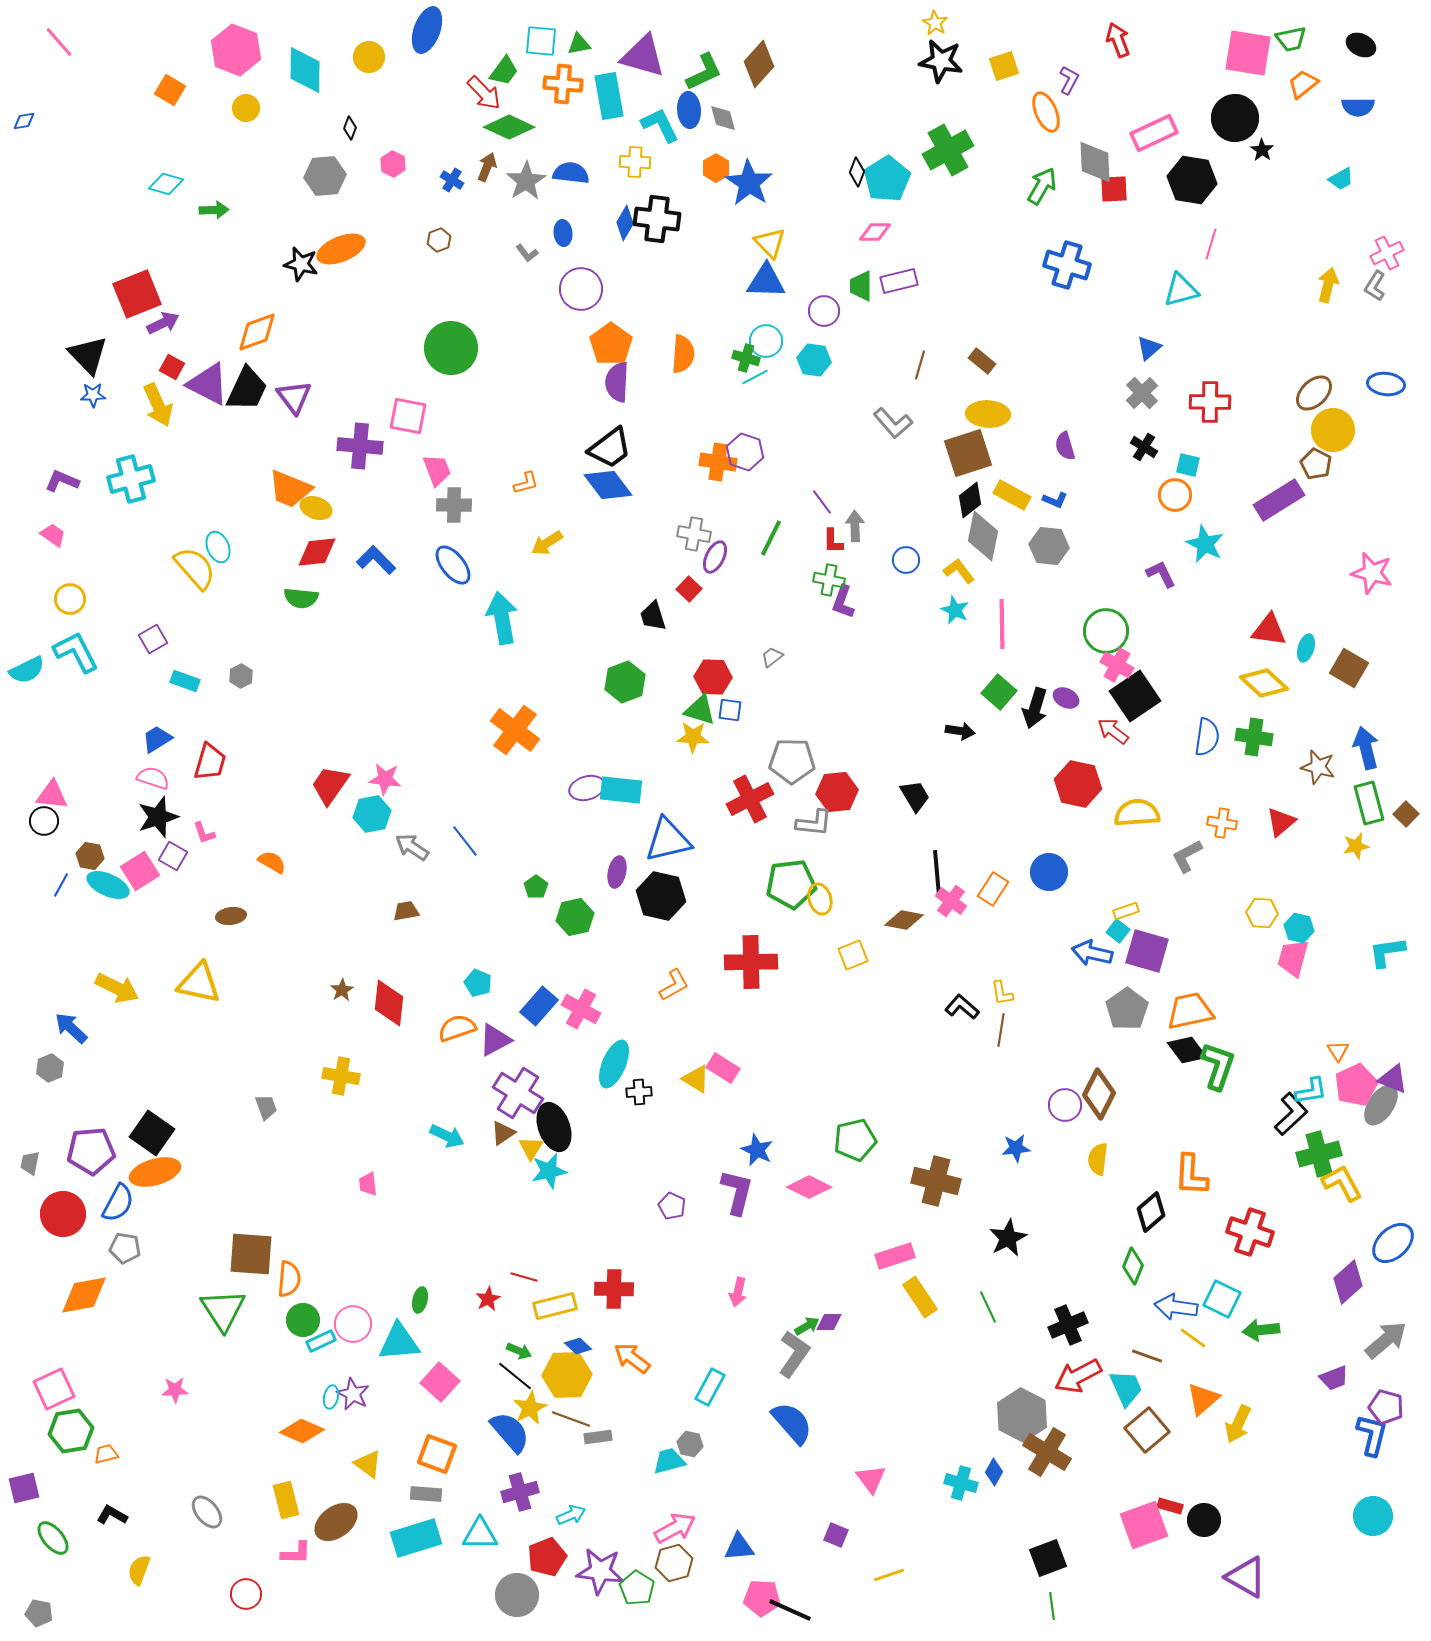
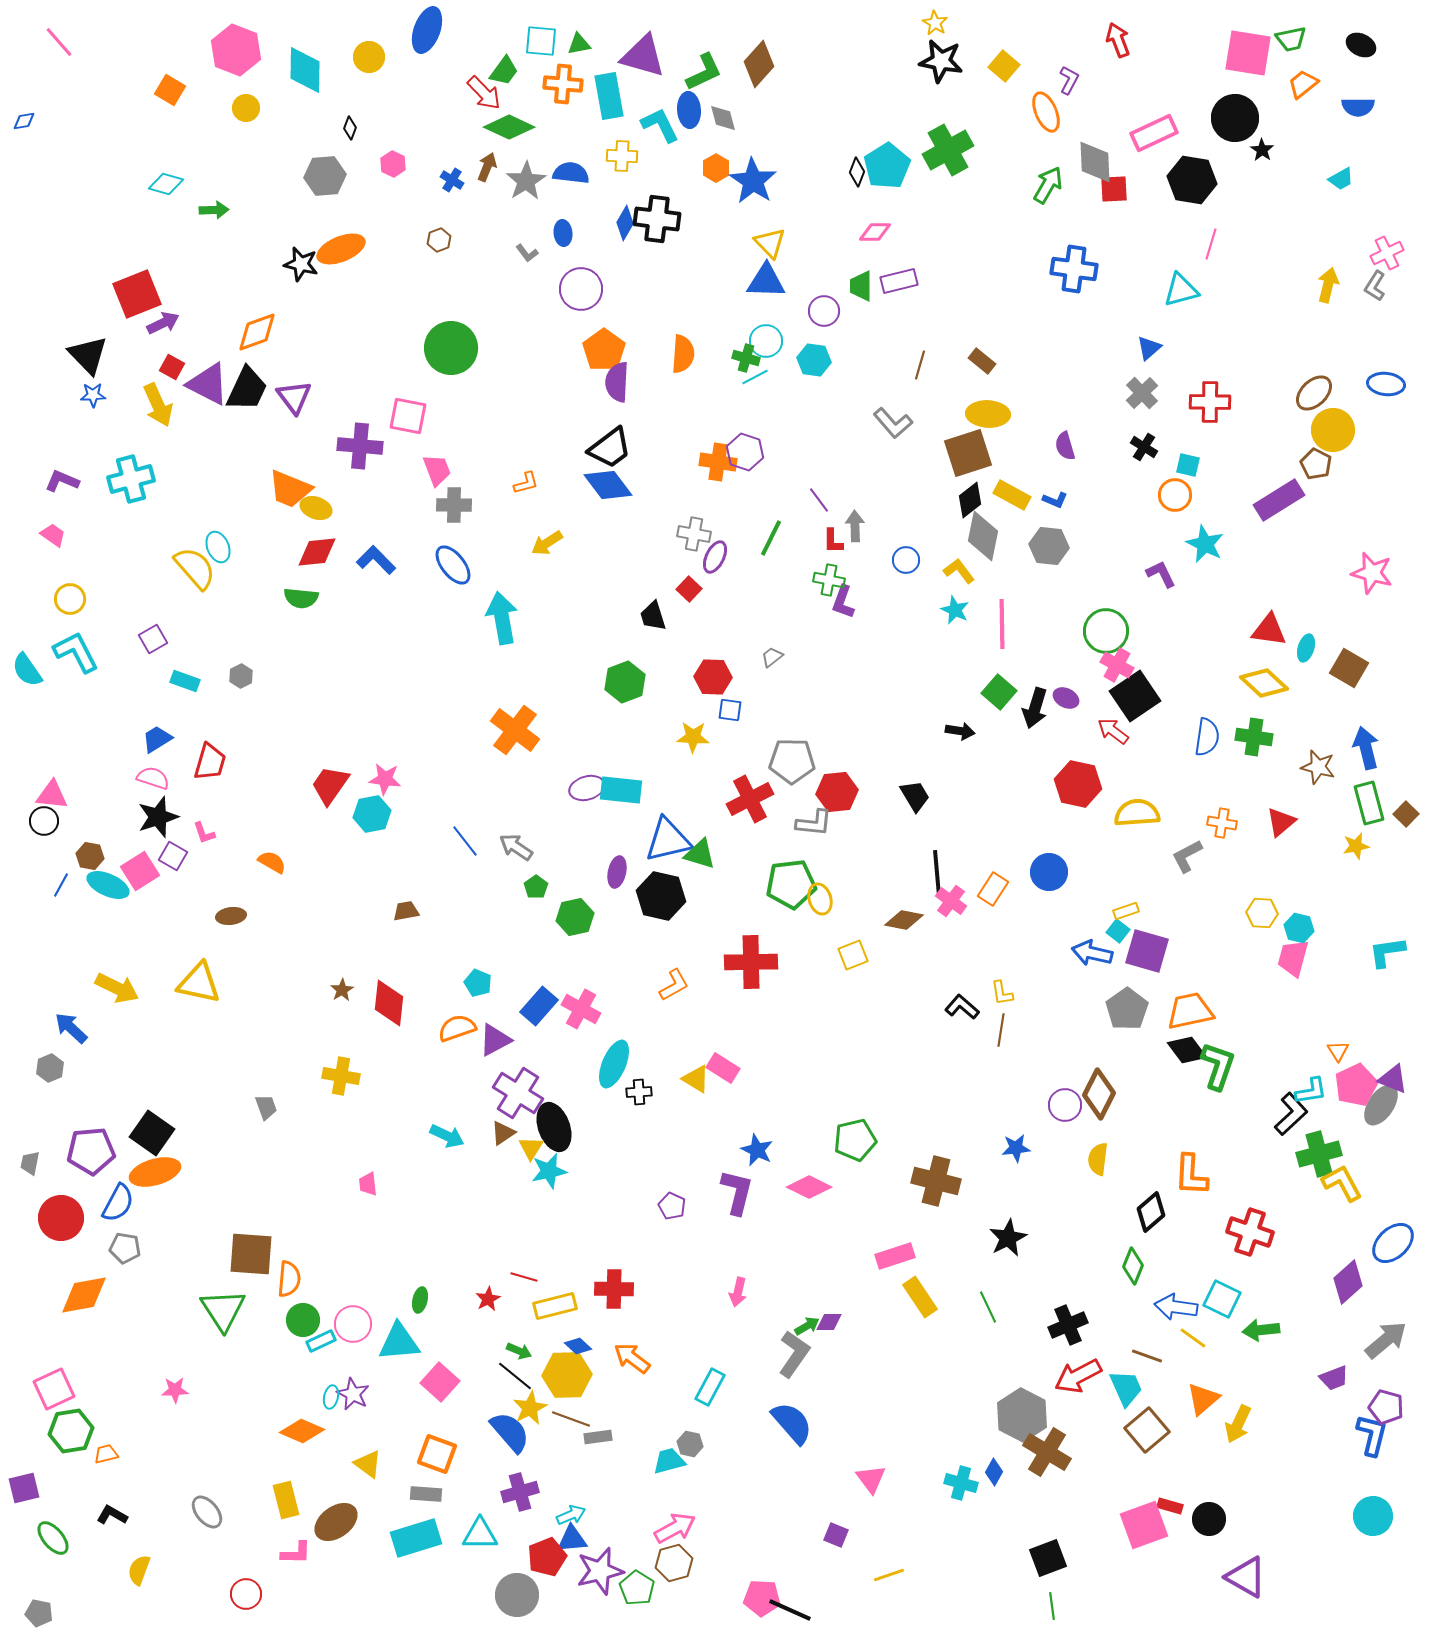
yellow square at (1004, 66): rotated 32 degrees counterclockwise
yellow cross at (635, 162): moved 13 px left, 6 px up
cyan pentagon at (887, 179): moved 13 px up
blue star at (749, 183): moved 4 px right, 2 px up
green arrow at (1042, 186): moved 6 px right, 1 px up
blue cross at (1067, 265): moved 7 px right, 4 px down; rotated 9 degrees counterclockwise
orange pentagon at (611, 344): moved 7 px left, 6 px down
purple line at (822, 502): moved 3 px left, 2 px up
cyan semicircle at (27, 670): rotated 81 degrees clockwise
green triangle at (700, 710): moved 144 px down
gray arrow at (412, 847): moved 104 px right
red circle at (63, 1214): moved 2 px left, 4 px down
black circle at (1204, 1520): moved 5 px right, 1 px up
blue triangle at (739, 1547): moved 167 px left, 8 px up
purple star at (600, 1571): rotated 21 degrees counterclockwise
